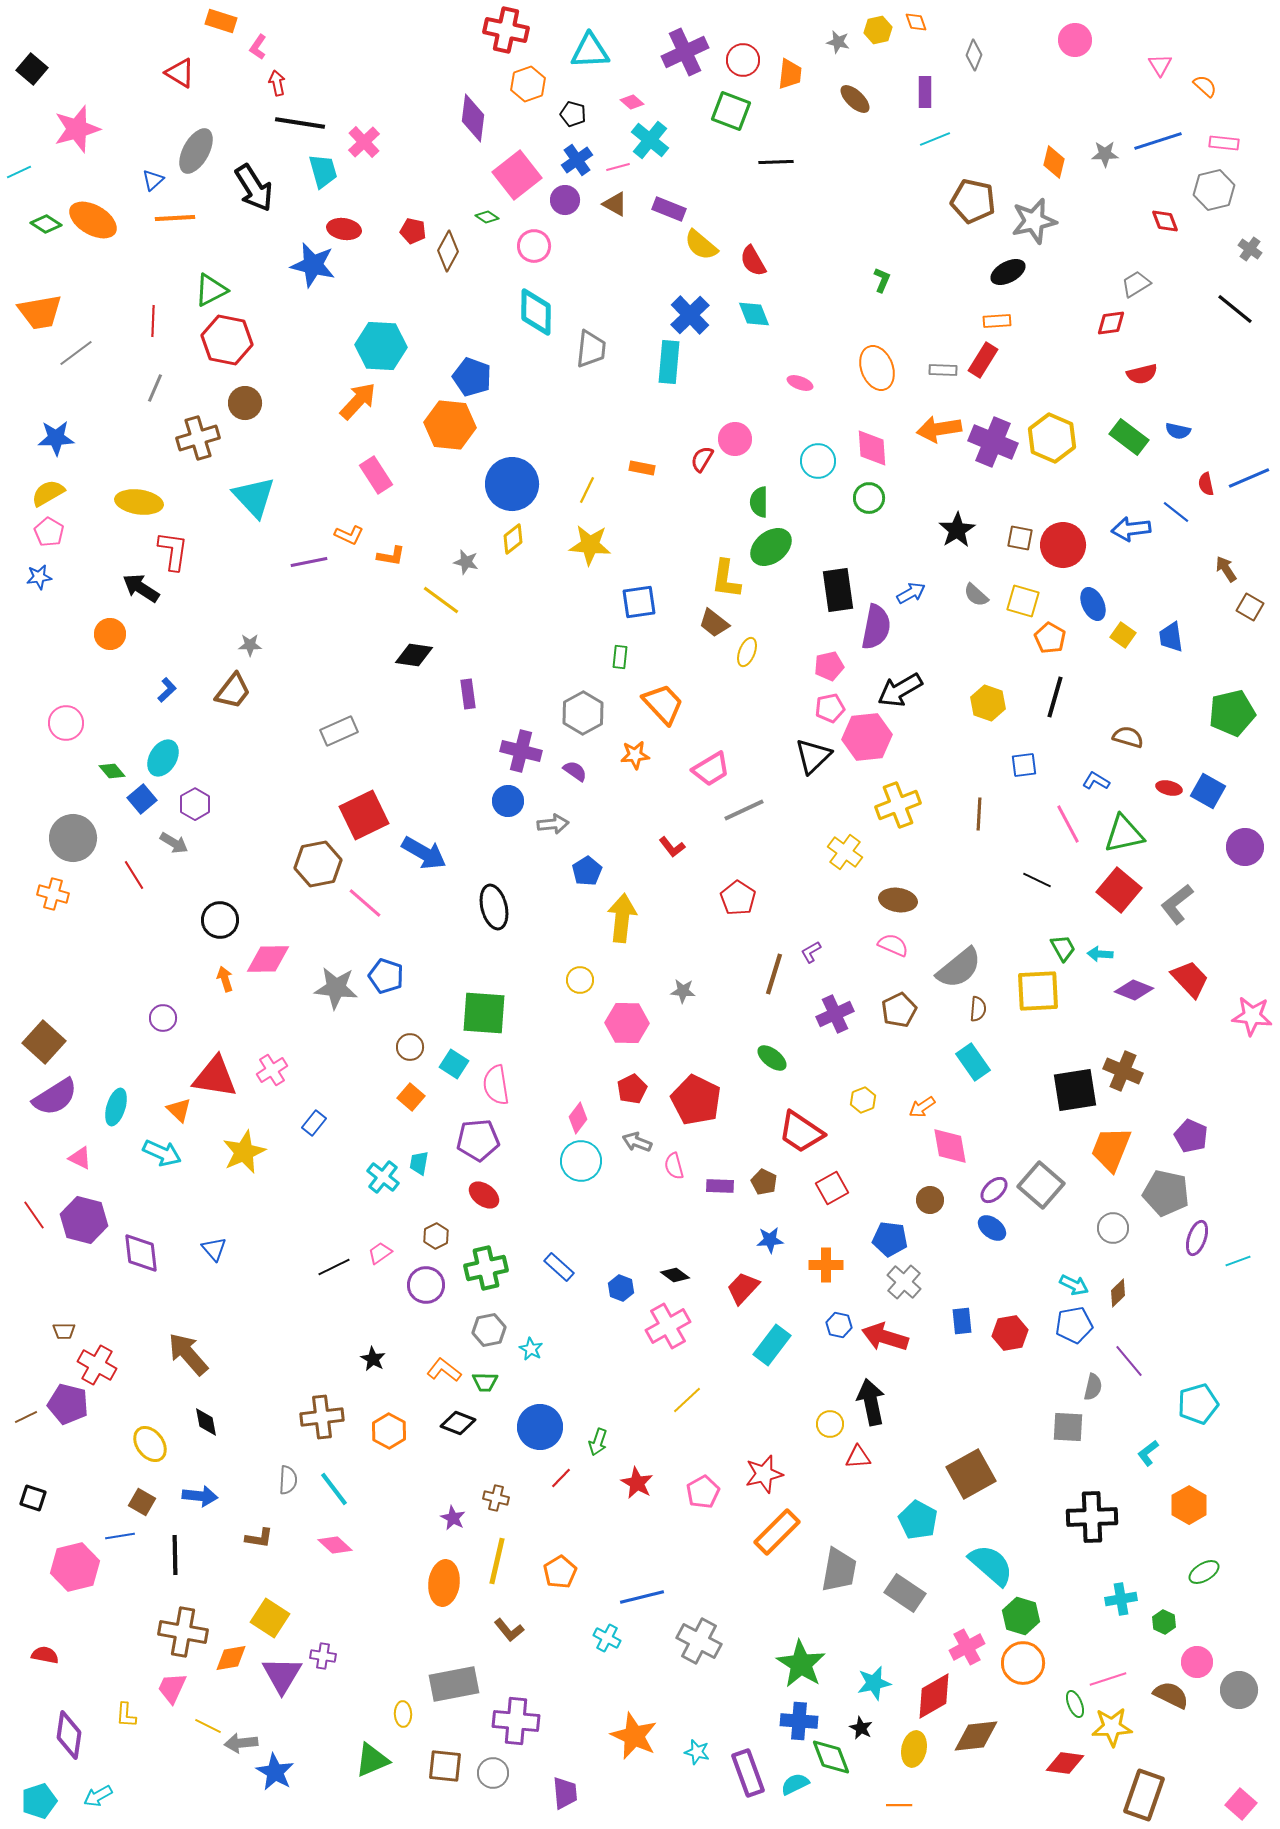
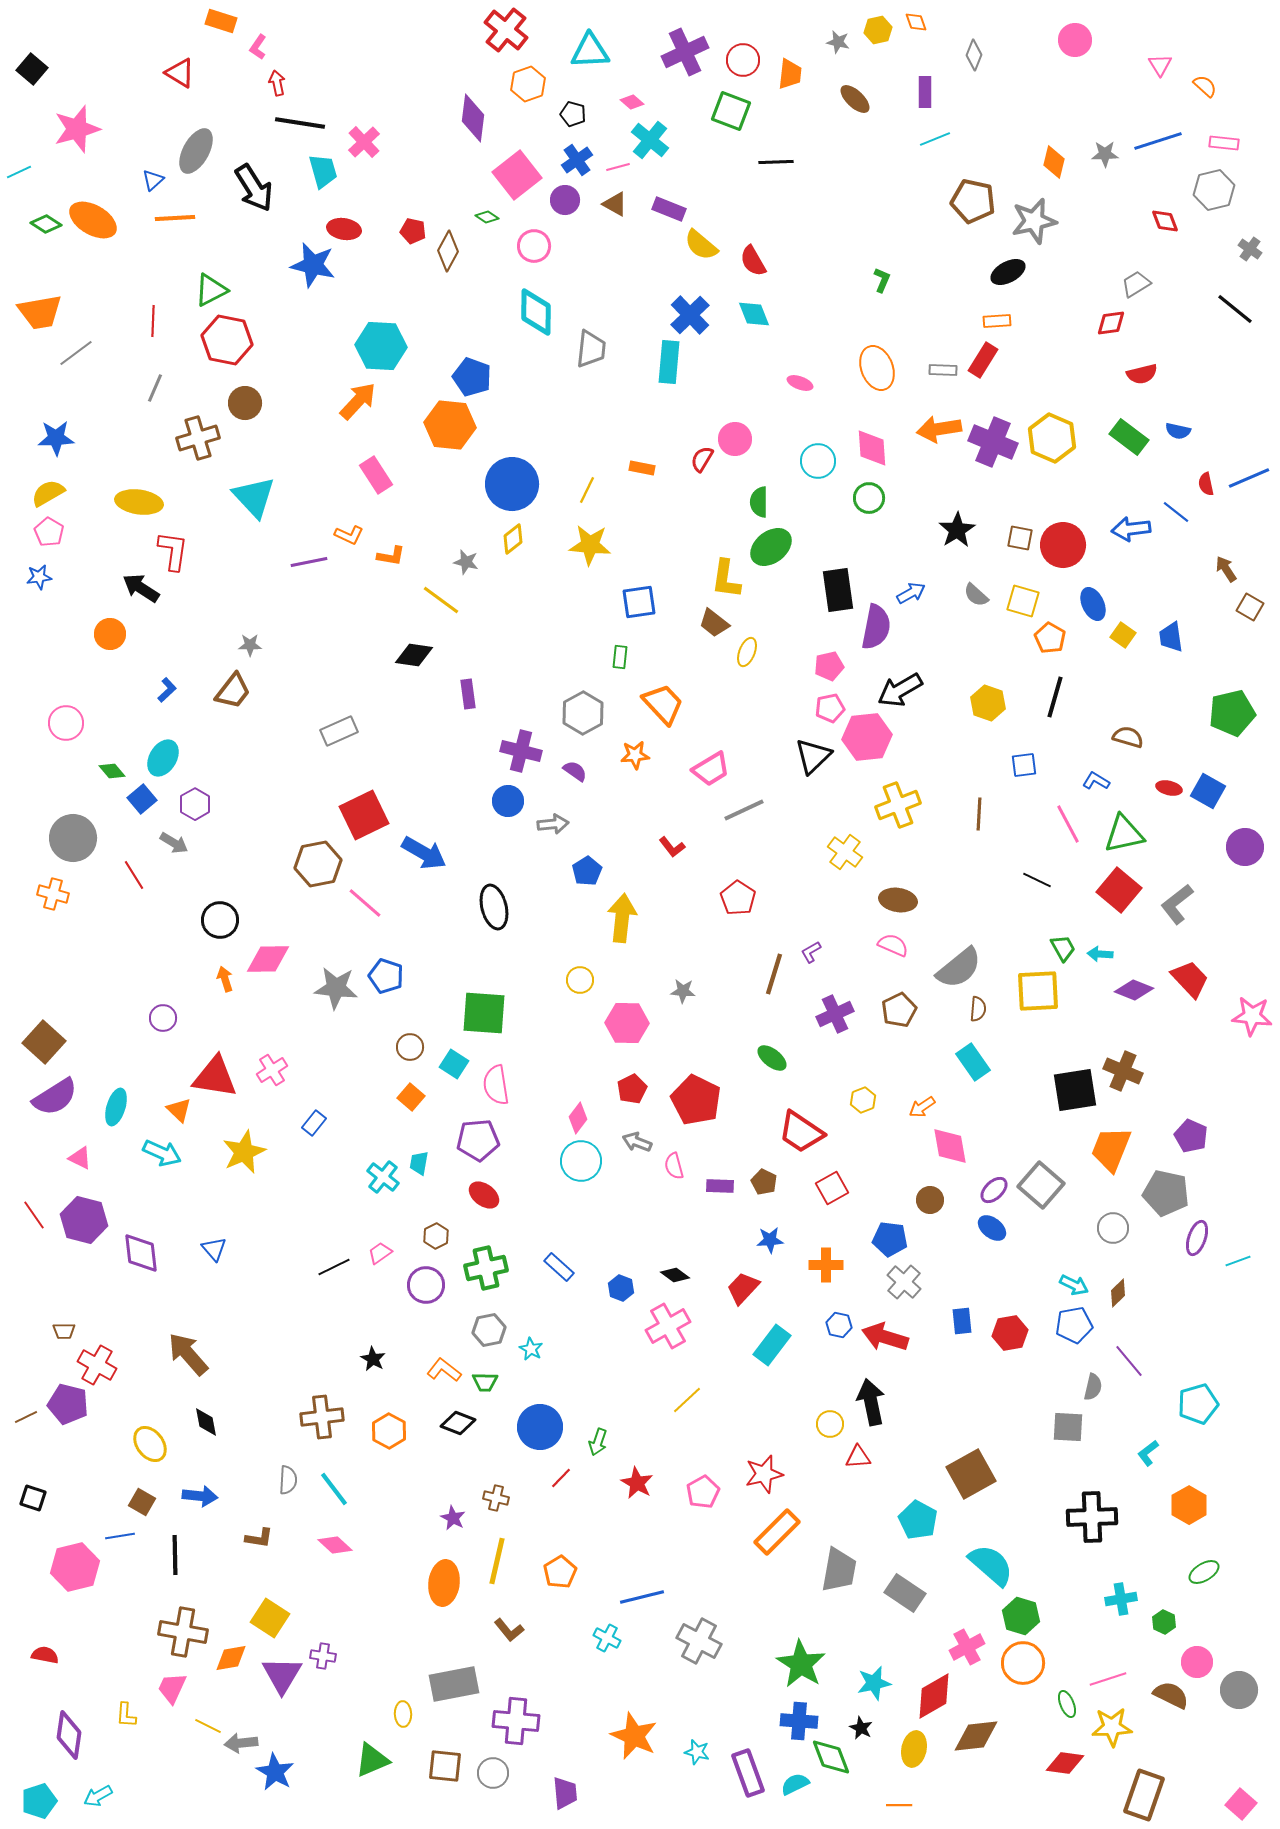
red cross at (506, 30): rotated 27 degrees clockwise
green ellipse at (1075, 1704): moved 8 px left
